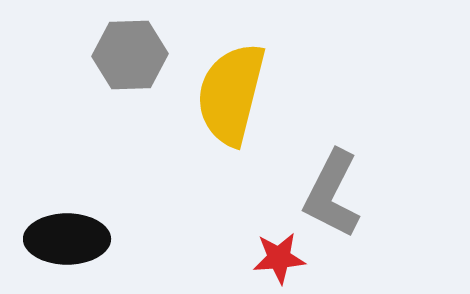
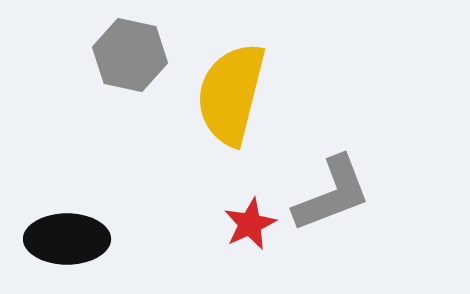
gray hexagon: rotated 14 degrees clockwise
gray L-shape: rotated 138 degrees counterclockwise
red star: moved 29 px left, 34 px up; rotated 20 degrees counterclockwise
